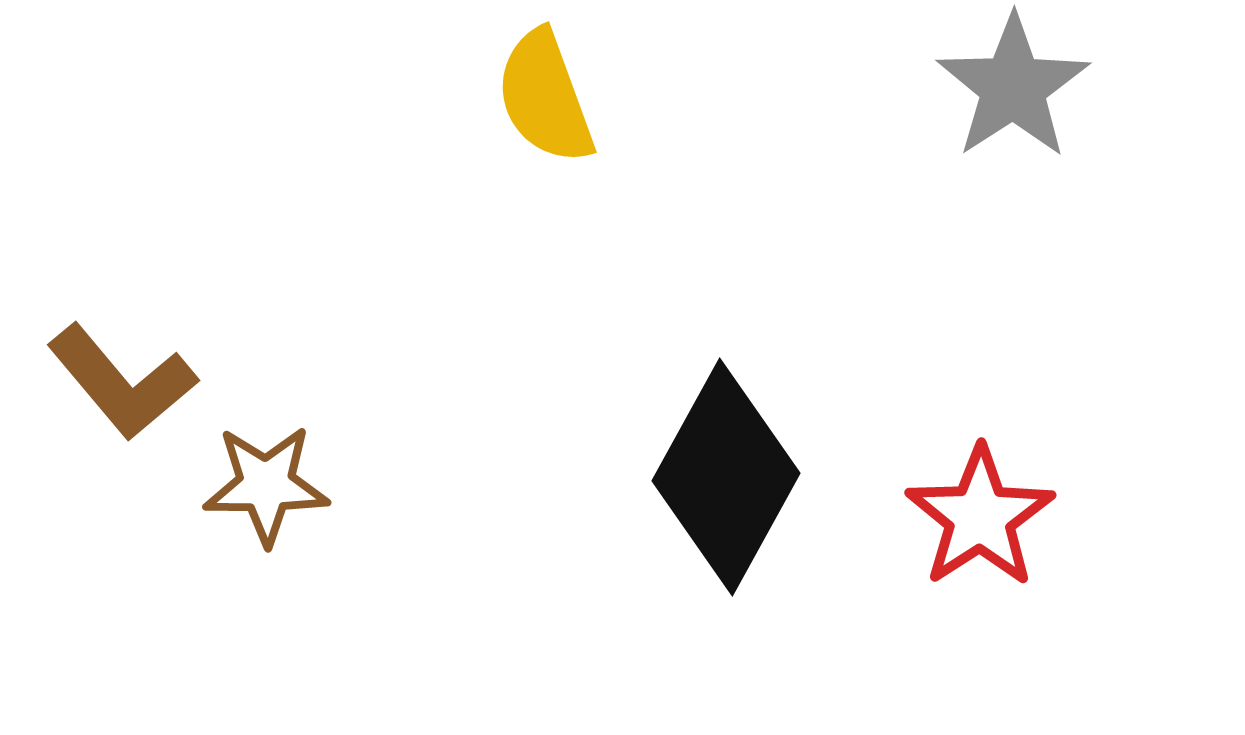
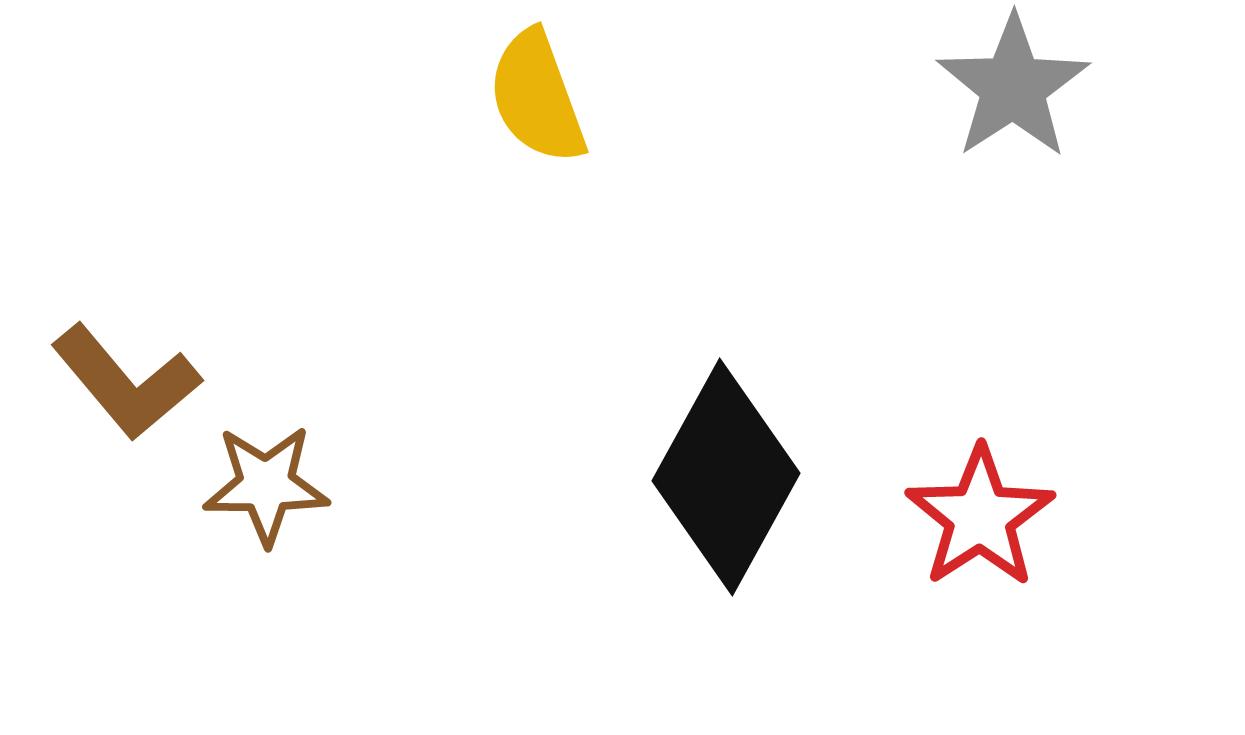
yellow semicircle: moved 8 px left
brown L-shape: moved 4 px right
